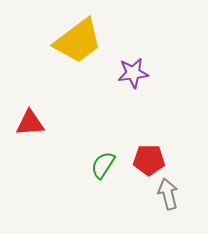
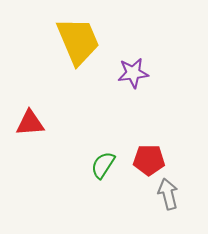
yellow trapezoid: rotated 76 degrees counterclockwise
